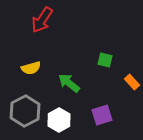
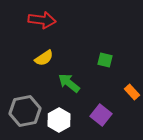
red arrow: rotated 116 degrees counterclockwise
yellow semicircle: moved 13 px right, 10 px up; rotated 18 degrees counterclockwise
orange rectangle: moved 10 px down
gray hexagon: rotated 16 degrees clockwise
purple square: moved 1 px left; rotated 35 degrees counterclockwise
